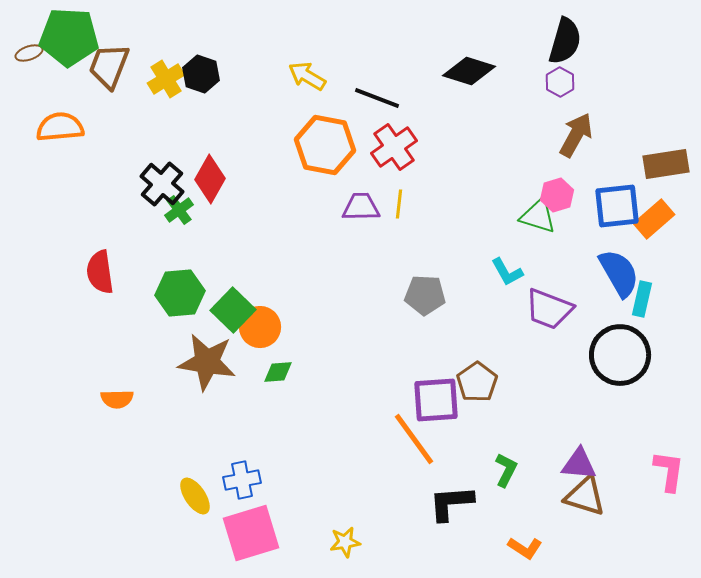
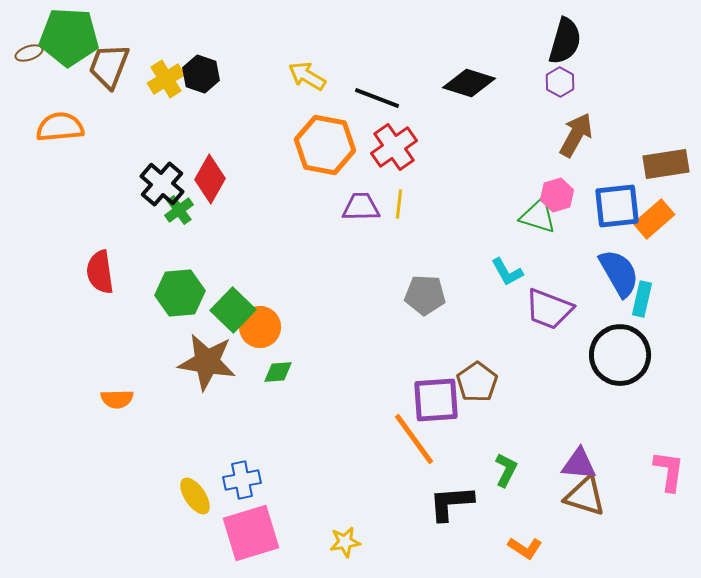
black diamond at (469, 71): moved 12 px down
